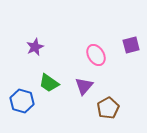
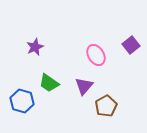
purple square: rotated 24 degrees counterclockwise
brown pentagon: moved 2 px left, 2 px up
